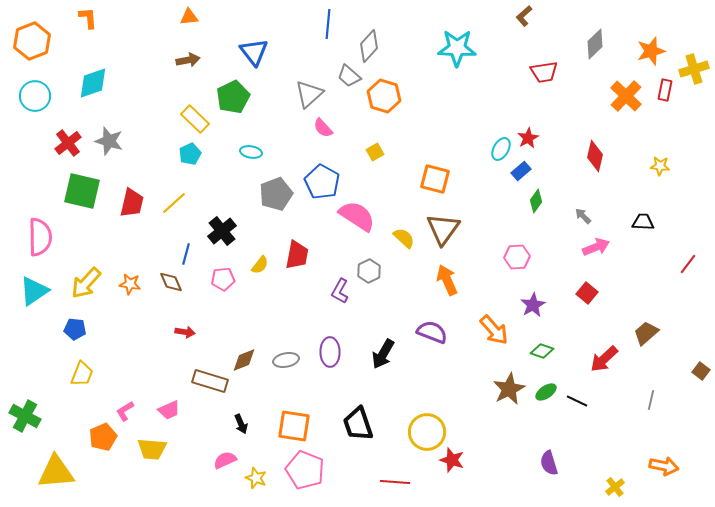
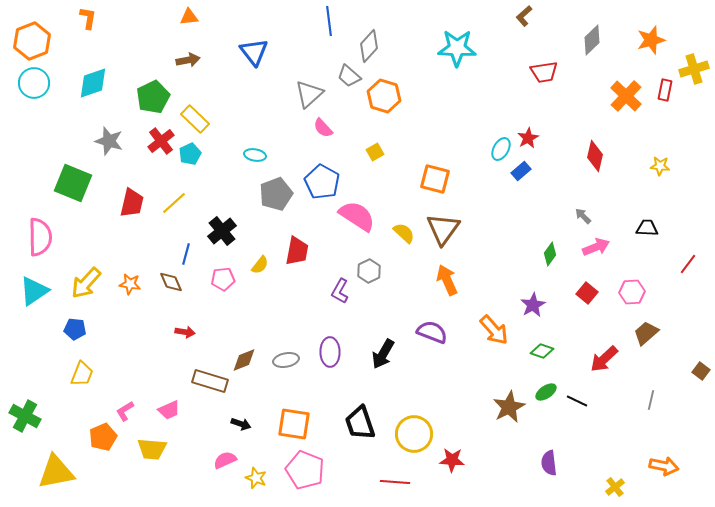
orange L-shape at (88, 18): rotated 15 degrees clockwise
blue line at (328, 24): moved 1 px right, 3 px up; rotated 12 degrees counterclockwise
gray diamond at (595, 44): moved 3 px left, 4 px up
orange star at (651, 51): moved 11 px up
cyan circle at (35, 96): moved 1 px left, 13 px up
green pentagon at (233, 97): moved 80 px left
red cross at (68, 143): moved 93 px right, 2 px up
cyan ellipse at (251, 152): moved 4 px right, 3 px down
green square at (82, 191): moved 9 px left, 8 px up; rotated 9 degrees clockwise
green diamond at (536, 201): moved 14 px right, 53 px down
black trapezoid at (643, 222): moved 4 px right, 6 px down
yellow semicircle at (404, 238): moved 5 px up
red trapezoid at (297, 255): moved 4 px up
pink hexagon at (517, 257): moved 115 px right, 35 px down
brown star at (509, 389): moved 18 px down
black arrow at (241, 424): rotated 48 degrees counterclockwise
black trapezoid at (358, 424): moved 2 px right, 1 px up
orange square at (294, 426): moved 2 px up
yellow circle at (427, 432): moved 13 px left, 2 px down
red star at (452, 460): rotated 15 degrees counterclockwise
purple semicircle at (549, 463): rotated 10 degrees clockwise
yellow triangle at (56, 472): rotated 6 degrees counterclockwise
